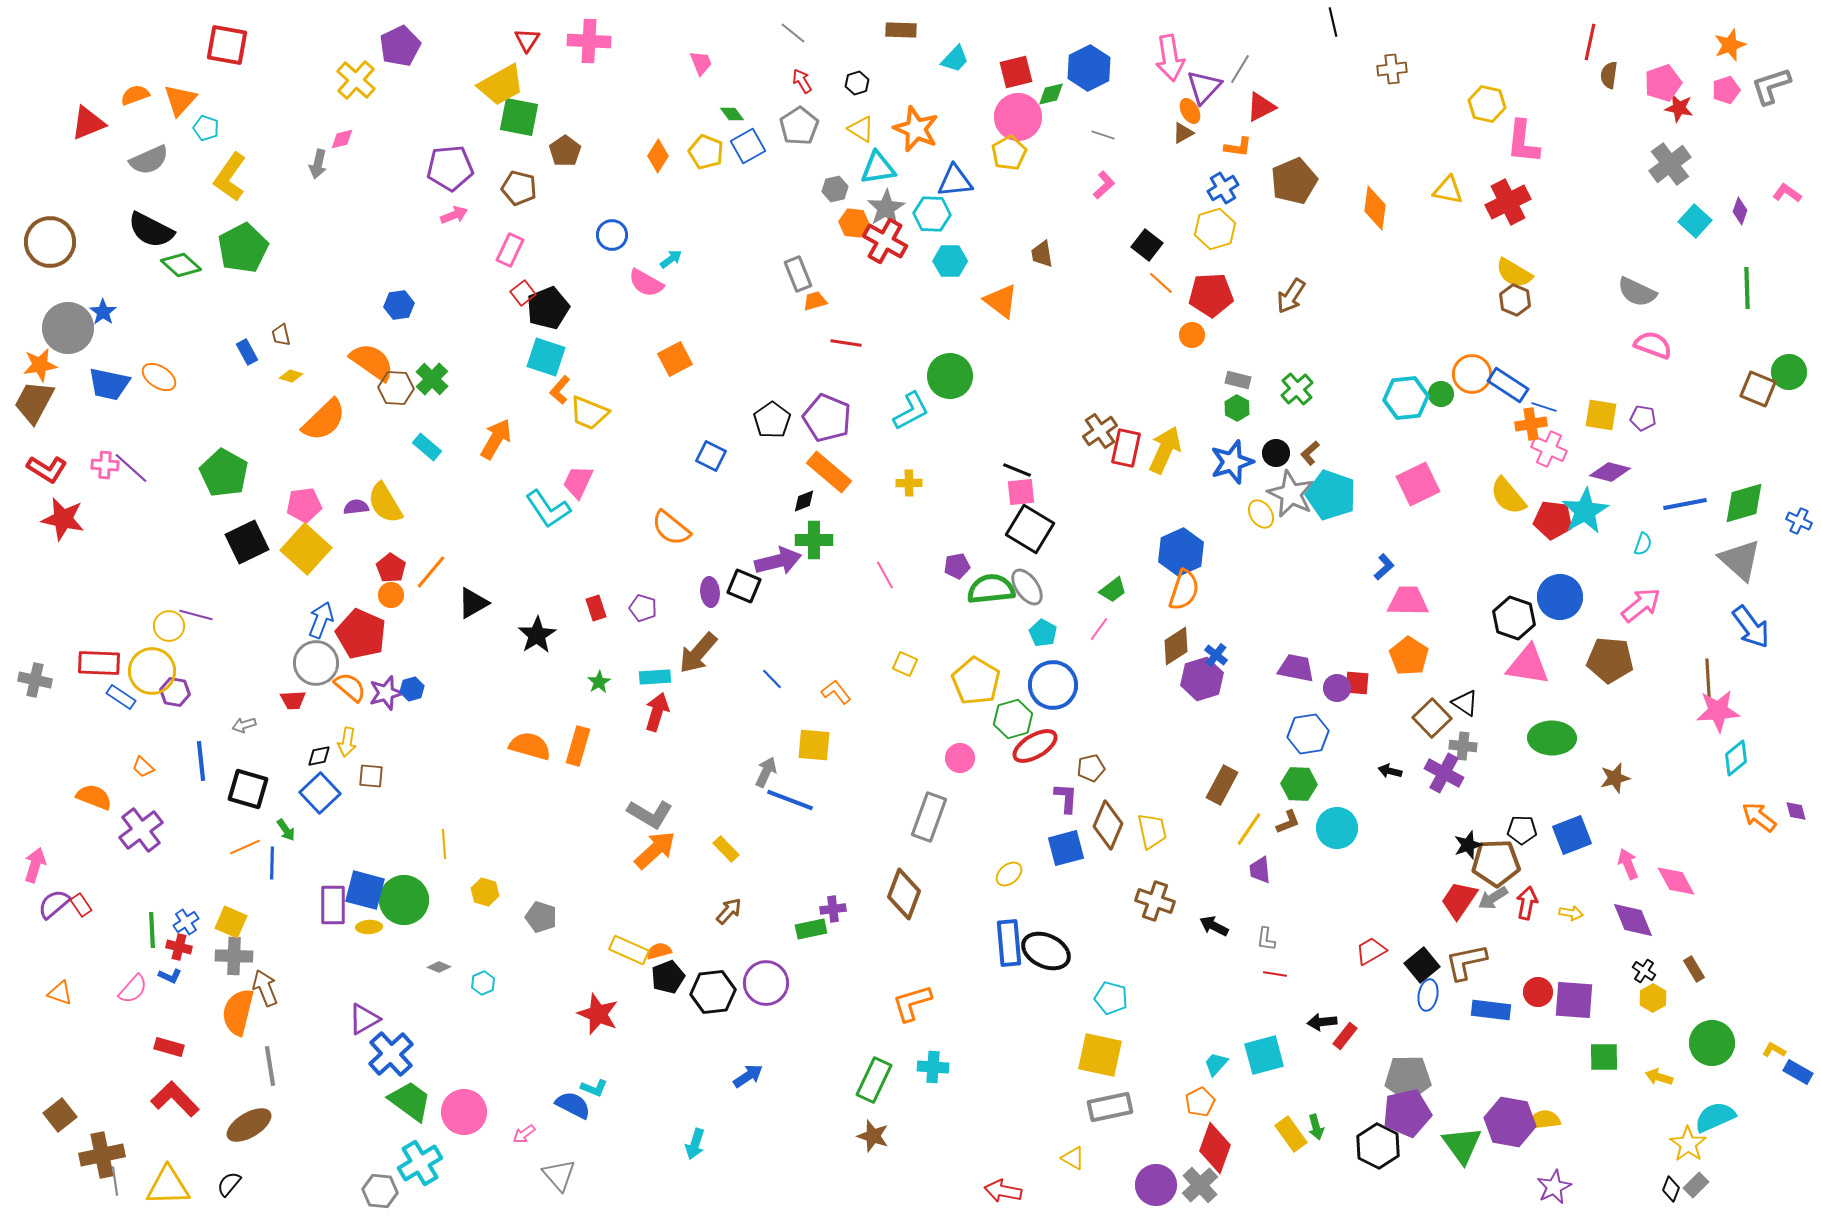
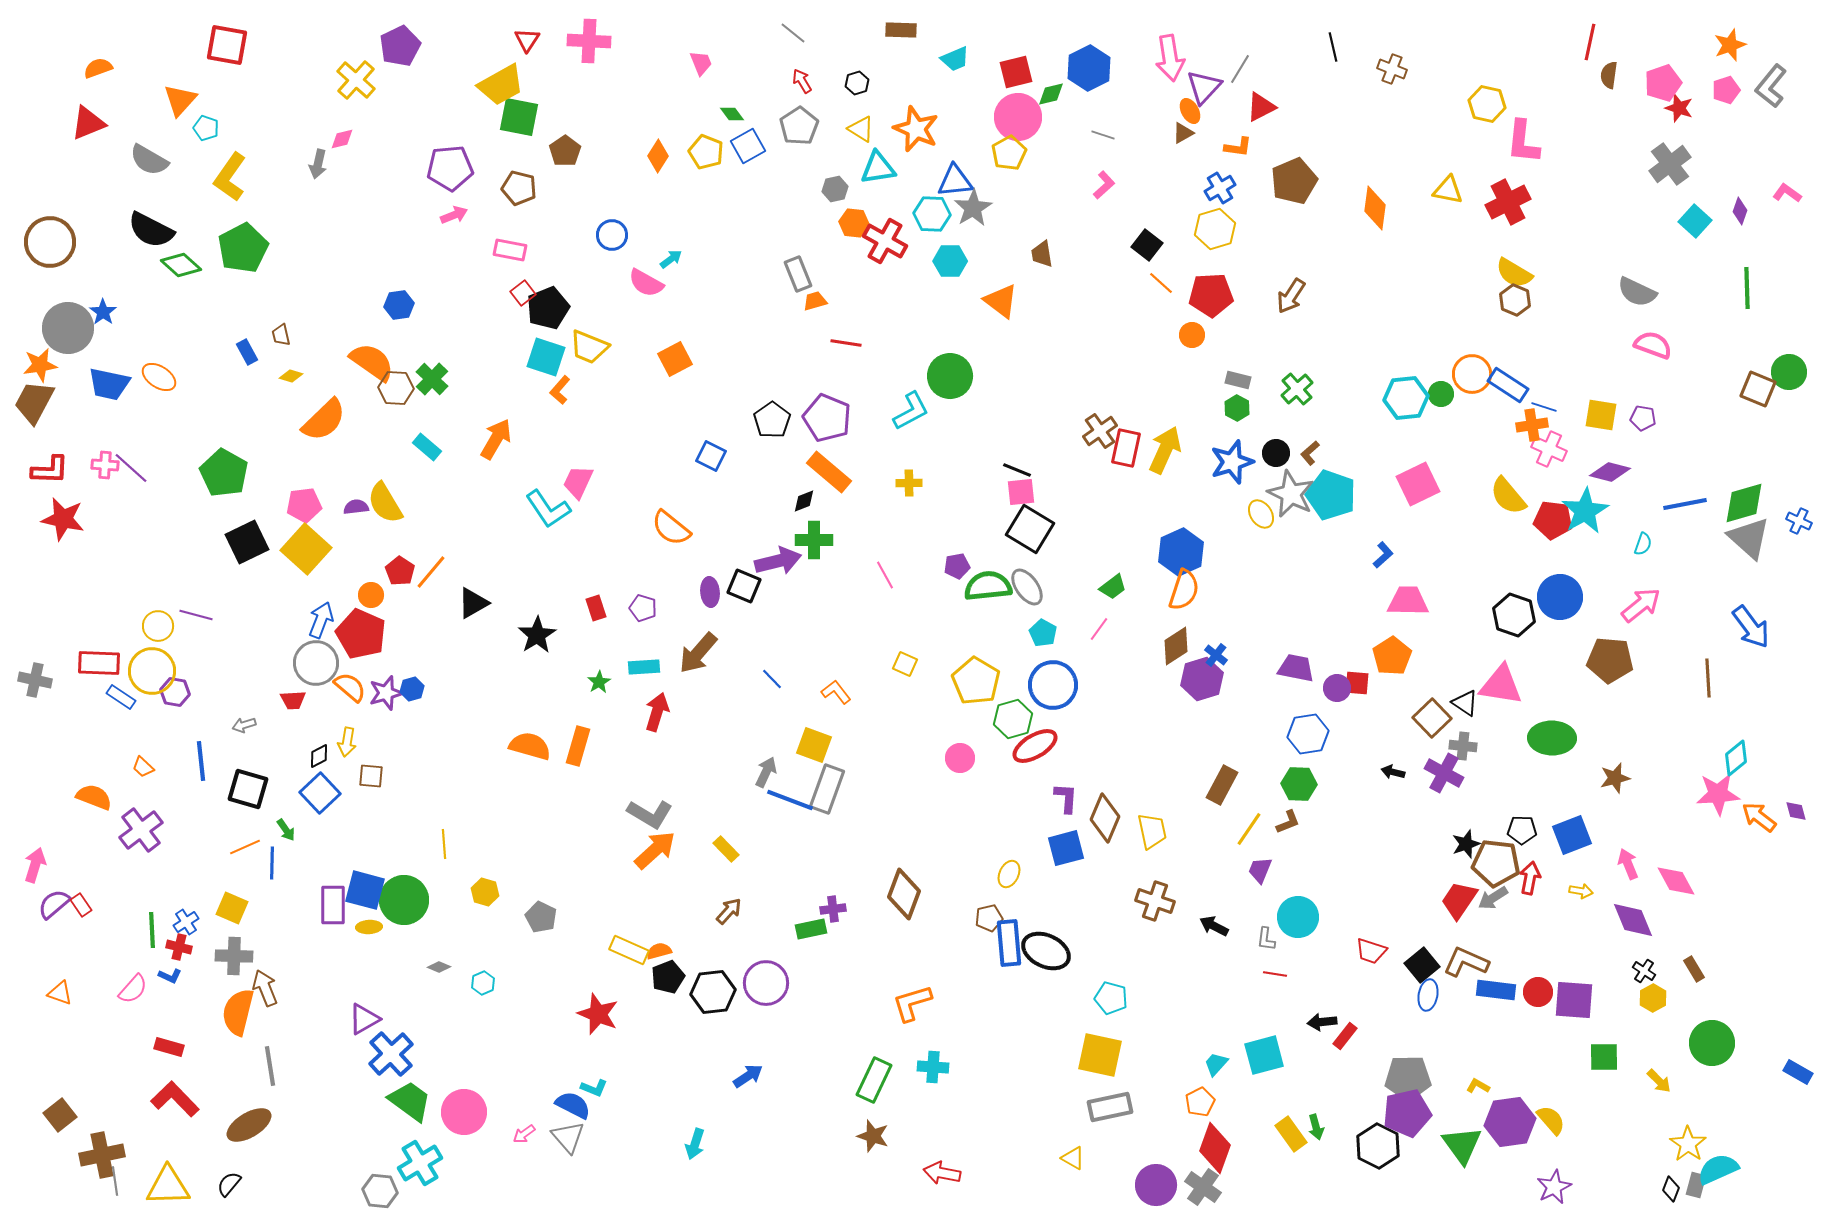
black line at (1333, 22): moved 25 px down
cyan trapezoid at (955, 59): rotated 24 degrees clockwise
brown cross at (1392, 69): rotated 28 degrees clockwise
gray L-shape at (1771, 86): rotated 33 degrees counterclockwise
orange semicircle at (135, 95): moved 37 px left, 27 px up
red star at (1679, 108): rotated 8 degrees clockwise
gray semicircle at (149, 160): rotated 54 degrees clockwise
blue cross at (1223, 188): moved 3 px left
gray star at (886, 208): moved 87 px right
pink rectangle at (510, 250): rotated 76 degrees clockwise
yellow trapezoid at (589, 413): moved 66 px up
orange cross at (1531, 424): moved 1 px right, 1 px down
red L-shape at (47, 469): moved 3 px right, 1 px down; rotated 30 degrees counterclockwise
gray triangle at (1740, 560): moved 9 px right, 22 px up
blue L-shape at (1384, 567): moved 1 px left, 12 px up
red pentagon at (391, 568): moved 9 px right, 3 px down
green semicircle at (991, 589): moved 3 px left, 3 px up
green trapezoid at (1113, 590): moved 3 px up
orange circle at (391, 595): moved 20 px left
black hexagon at (1514, 618): moved 3 px up
yellow circle at (169, 626): moved 11 px left
orange pentagon at (1409, 656): moved 17 px left; rotated 6 degrees clockwise
pink triangle at (1528, 665): moved 27 px left, 20 px down
cyan rectangle at (655, 677): moved 11 px left, 10 px up
pink star at (1718, 711): moved 83 px down
yellow square at (814, 745): rotated 15 degrees clockwise
black diamond at (319, 756): rotated 15 degrees counterclockwise
brown pentagon at (1091, 768): moved 102 px left, 150 px down
black arrow at (1390, 771): moved 3 px right, 1 px down
gray rectangle at (929, 817): moved 102 px left, 28 px up
brown diamond at (1108, 825): moved 3 px left, 7 px up
cyan circle at (1337, 828): moved 39 px left, 89 px down
black star at (1468, 845): moved 2 px left, 1 px up
brown pentagon at (1496, 863): rotated 9 degrees clockwise
purple trapezoid at (1260, 870): rotated 28 degrees clockwise
yellow ellipse at (1009, 874): rotated 24 degrees counterclockwise
red arrow at (1527, 903): moved 3 px right, 25 px up
yellow arrow at (1571, 913): moved 10 px right, 22 px up
gray pentagon at (541, 917): rotated 8 degrees clockwise
yellow square at (231, 922): moved 1 px right, 14 px up
red trapezoid at (1371, 951): rotated 132 degrees counterclockwise
brown L-shape at (1466, 962): rotated 36 degrees clockwise
blue rectangle at (1491, 1010): moved 5 px right, 20 px up
yellow L-shape at (1774, 1050): moved 296 px left, 36 px down
yellow arrow at (1659, 1077): moved 4 px down; rotated 152 degrees counterclockwise
cyan semicircle at (1715, 1117): moved 3 px right, 52 px down
yellow semicircle at (1544, 1120): moved 7 px right; rotated 56 degrees clockwise
purple hexagon at (1510, 1122): rotated 18 degrees counterclockwise
gray triangle at (559, 1175): moved 9 px right, 38 px up
gray cross at (1200, 1185): moved 3 px right, 2 px down; rotated 12 degrees counterclockwise
gray rectangle at (1696, 1185): rotated 30 degrees counterclockwise
red arrow at (1003, 1191): moved 61 px left, 18 px up
